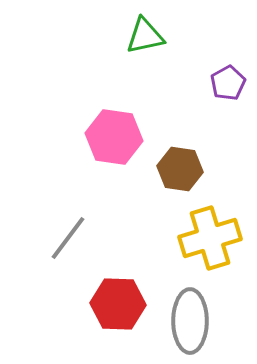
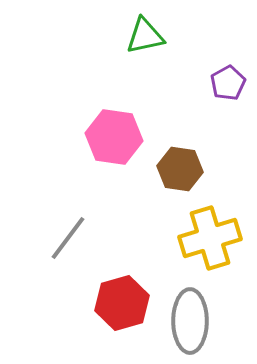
red hexagon: moved 4 px right, 1 px up; rotated 18 degrees counterclockwise
